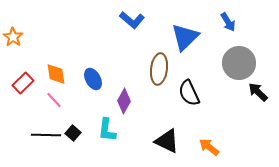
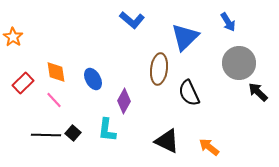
orange diamond: moved 2 px up
